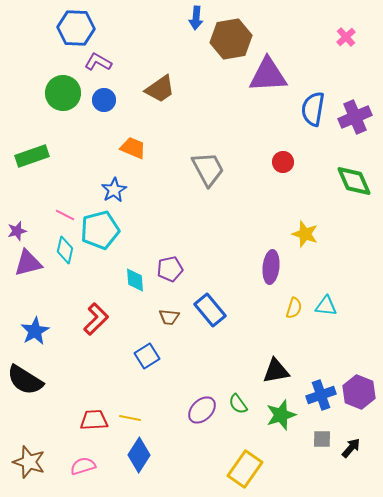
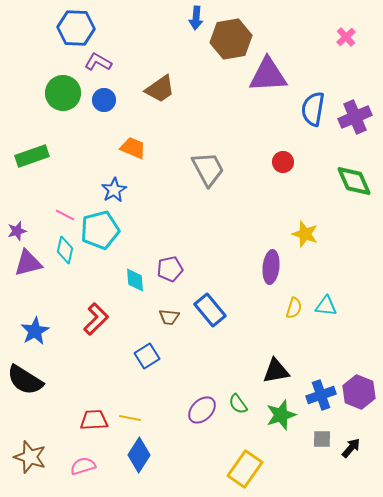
brown star at (29, 462): moved 1 px right, 5 px up
